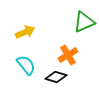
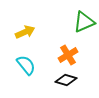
black diamond: moved 10 px right, 3 px down
